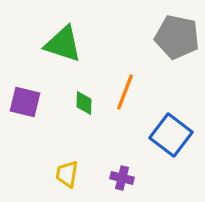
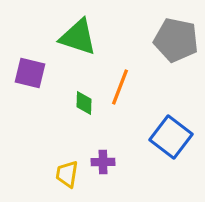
gray pentagon: moved 1 px left, 3 px down
green triangle: moved 15 px right, 7 px up
orange line: moved 5 px left, 5 px up
purple square: moved 5 px right, 29 px up
blue square: moved 2 px down
purple cross: moved 19 px left, 16 px up; rotated 15 degrees counterclockwise
